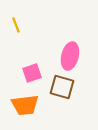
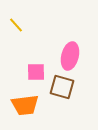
yellow line: rotated 21 degrees counterclockwise
pink square: moved 4 px right, 1 px up; rotated 18 degrees clockwise
